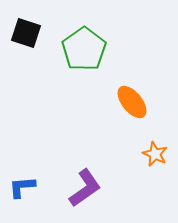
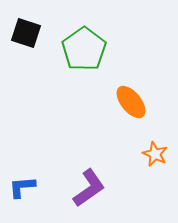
orange ellipse: moved 1 px left
purple L-shape: moved 4 px right
